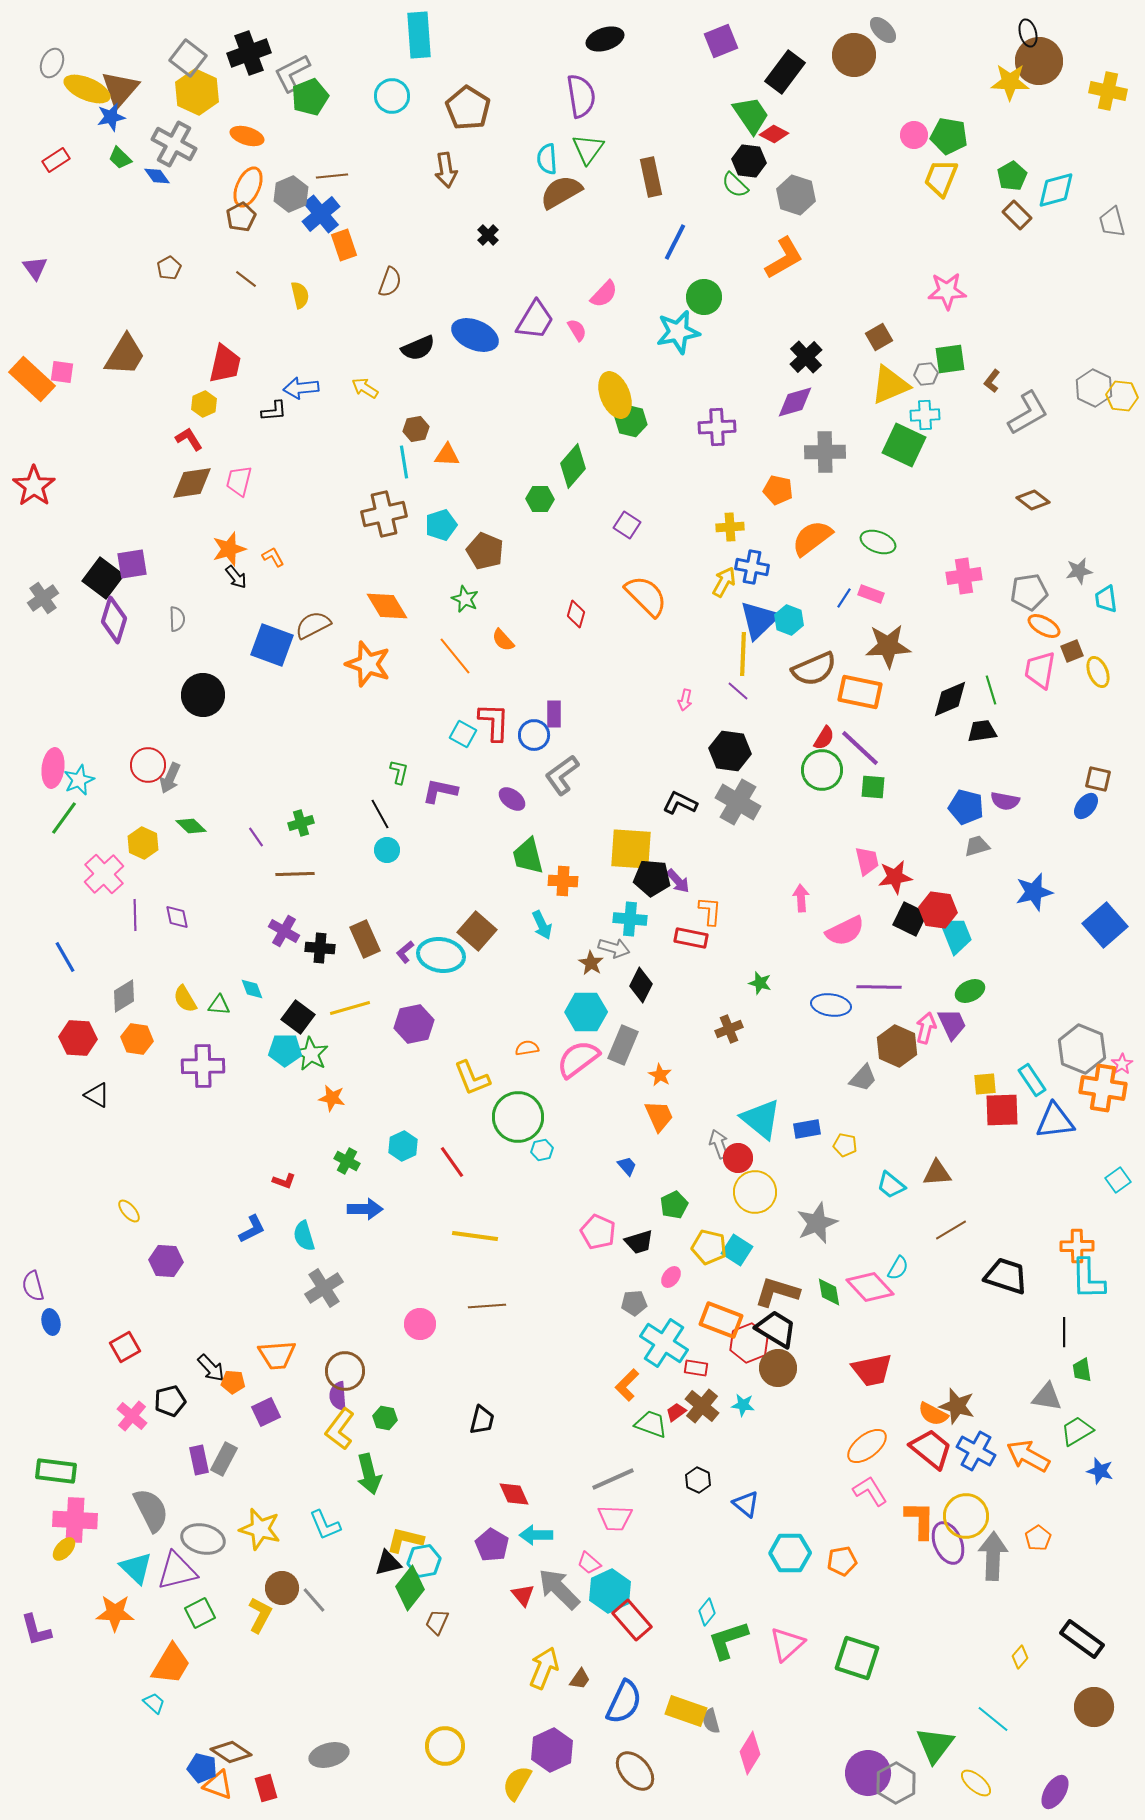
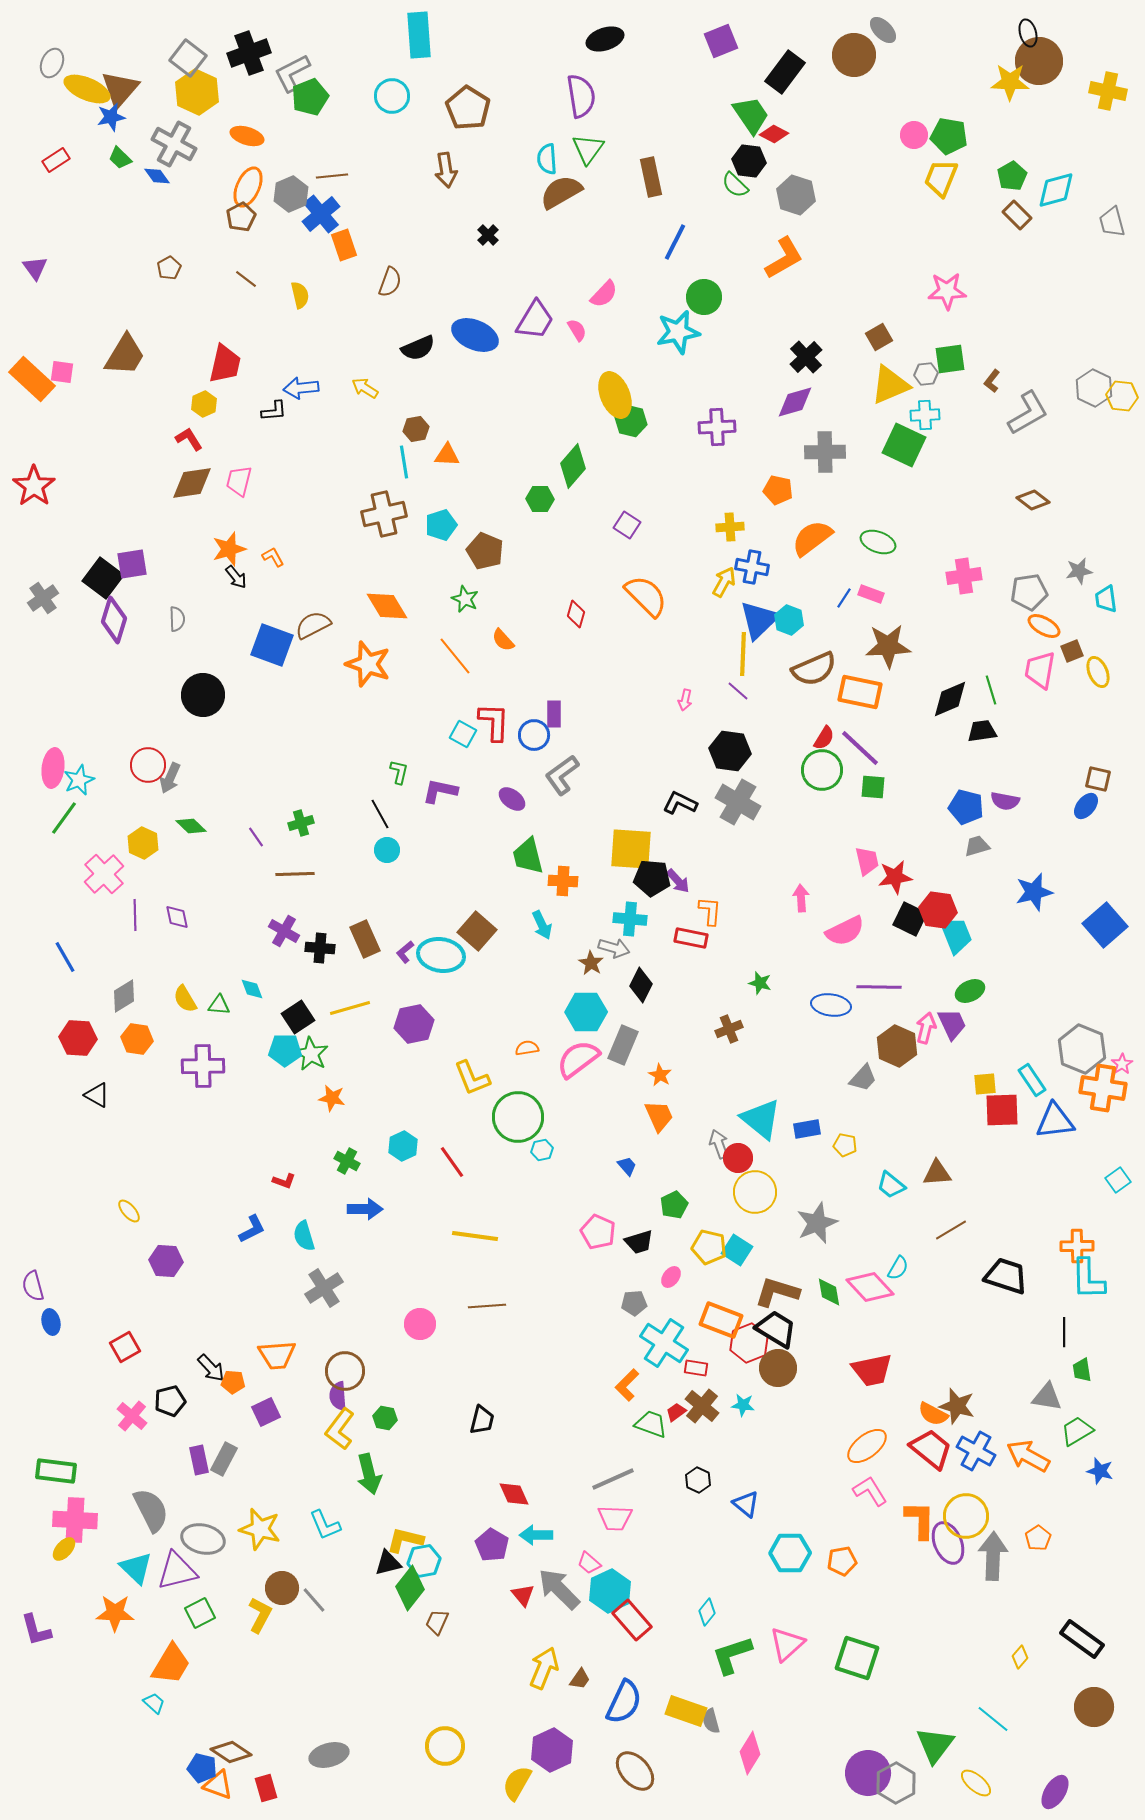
black square at (298, 1017): rotated 20 degrees clockwise
green L-shape at (728, 1640): moved 4 px right, 15 px down
